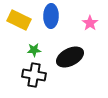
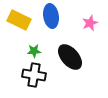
blue ellipse: rotated 10 degrees counterclockwise
pink star: rotated 14 degrees clockwise
green star: moved 1 px down
black ellipse: rotated 76 degrees clockwise
